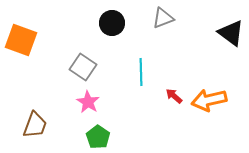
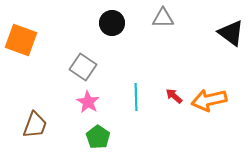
gray triangle: rotated 20 degrees clockwise
cyan line: moved 5 px left, 25 px down
